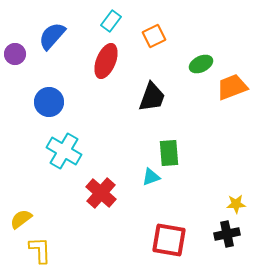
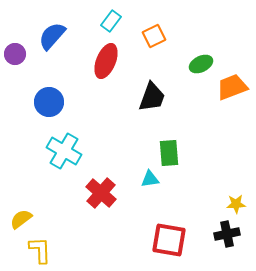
cyan triangle: moved 1 px left, 2 px down; rotated 12 degrees clockwise
